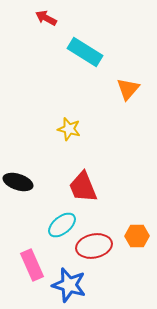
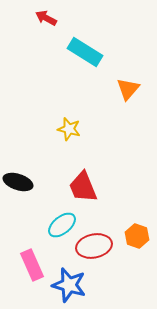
orange hexagon: rotated 20 degrees clockwise
